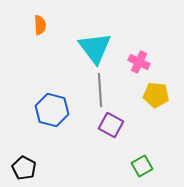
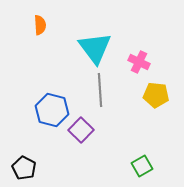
purple square: moved 30 px left, 5 px down; rotated 15 degrees clockwise
